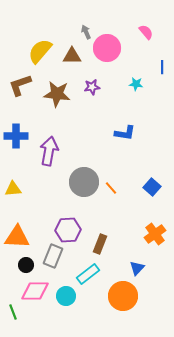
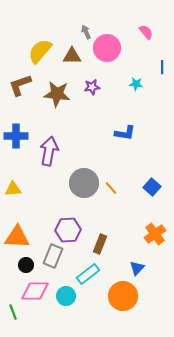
gray circle: moved 1 px down
